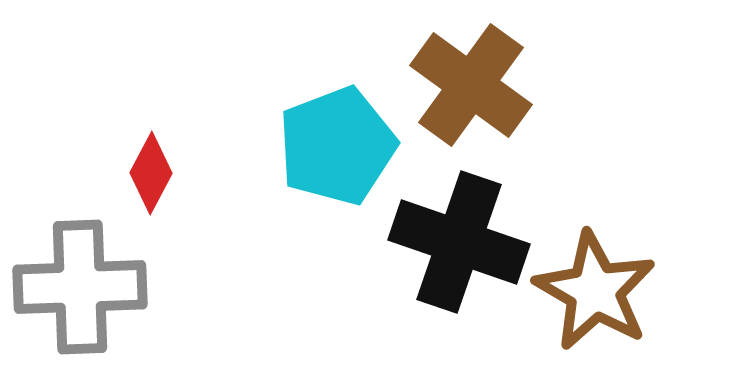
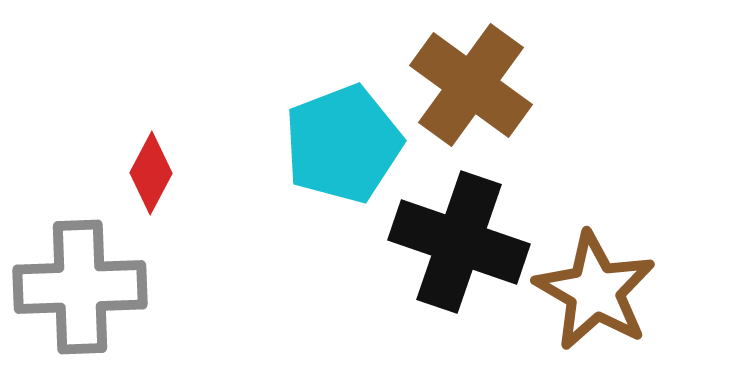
cyan pentagon: moved 6 px right, 2 px up
